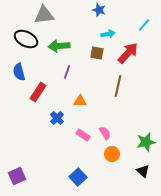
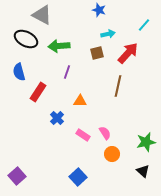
gray triangle: moved 2 px left; rotated 35 degrees clockwise
brown square: rotated 24 degrees counterclockwise
purple square: rotated 18 degrees counterclockwise
